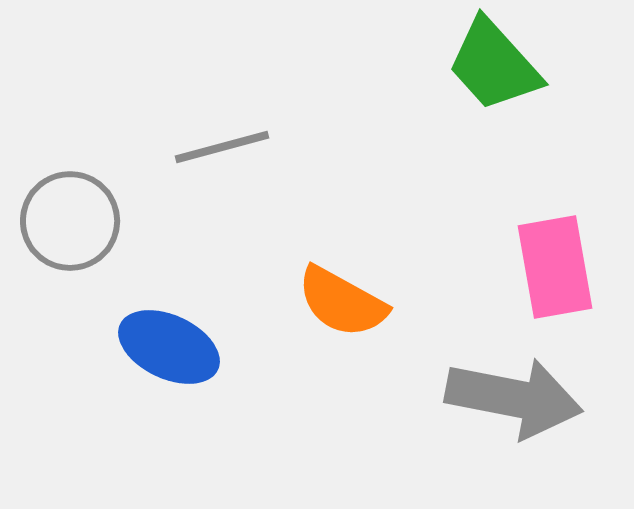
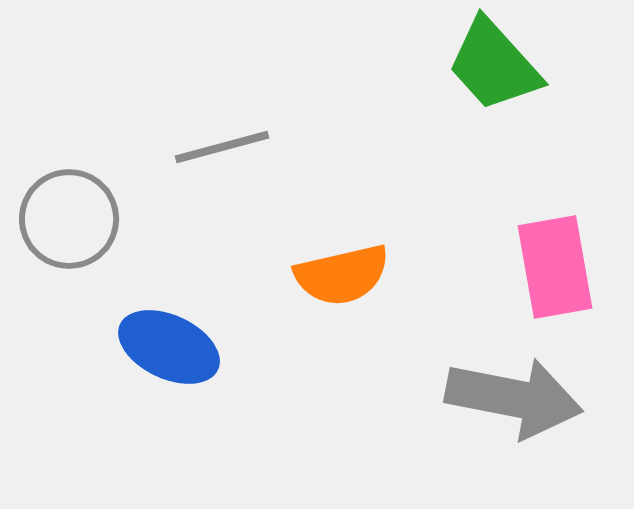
gray circle: moved 1 px left, 2 px up
orange semicircle: moved 27 px up; rotated 42 degrees counterclockwise
